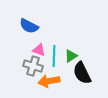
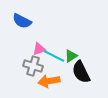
blue semicircle: moved 7 px left, 5 px up
pink triangle: moved 1 px up; rotated 40 degrees counterclockwise
cyan line: rotated 65 degrees counterclockwise
black semicircle: moved 1 px left, 1 px up
